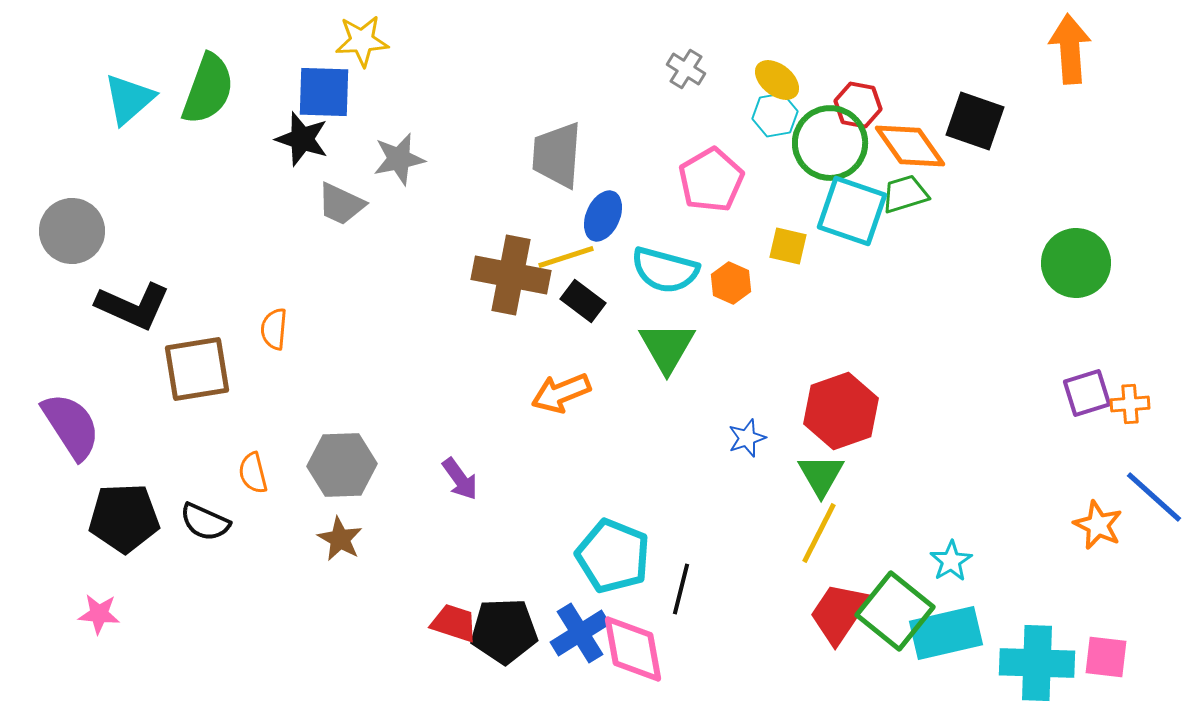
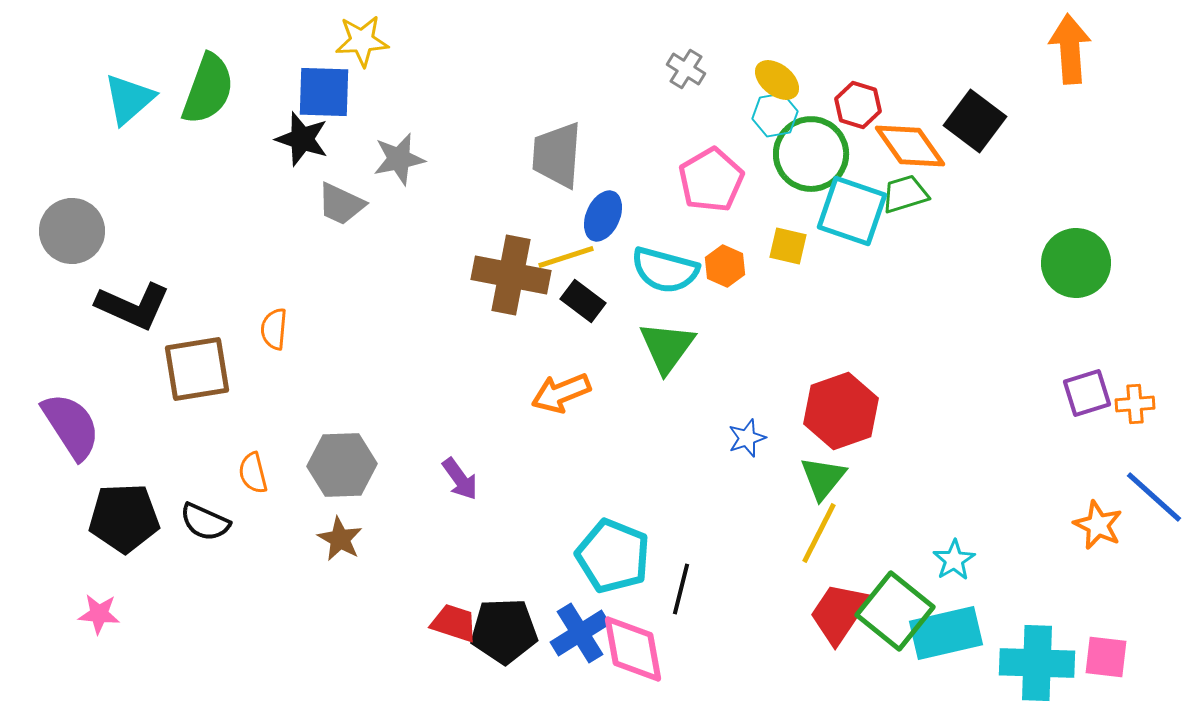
red hexagon at (858, 105): rotated 6 degrees clockwise
black square at (975, 121): rotated 18 degrees clockwise
green circle at (830, 143): moved 19 px left, 11 px down
orange hexagon at (731, 283): moved 6 px left, 17 px up
green triangle at (667, 347): rotated 6 degrees clockwise
orange cross at (1130, 404): moved 5 px right
green triangle at (821, 475): moved 2 px right, 3 px down; rotated 9 degrees clockwise
cyan star at (951, 561): moved 3 px right, 1 px up
